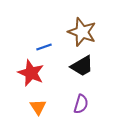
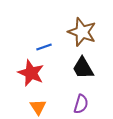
black trapezoid: moved 1 px right, 2 px down; rotated 90 degrees clockwise
